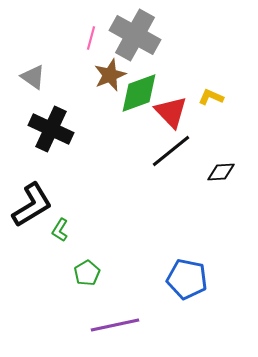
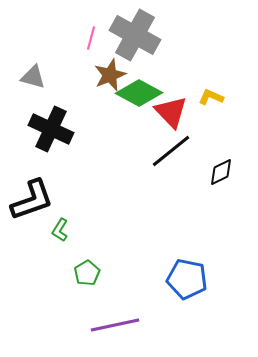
gray triangle: rotated 20 degrees counterclockwise
green diamond: rotated 48 degrees clockwise
black diamond: rotated 24 degrees counterclockwise
black L-shape: moved 5 px up; rotated 12 degrees clockwise
